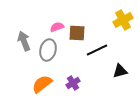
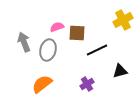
gray arrow: moved 1 px down
purple cross: moved 14 px right, 1 px down
